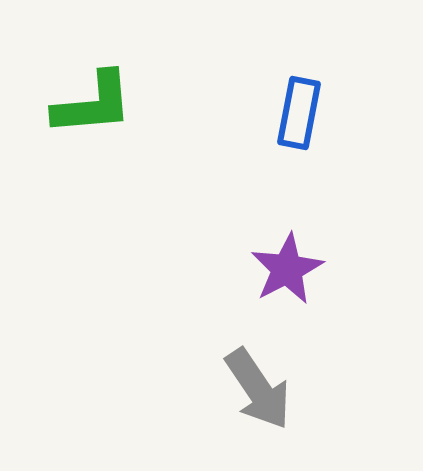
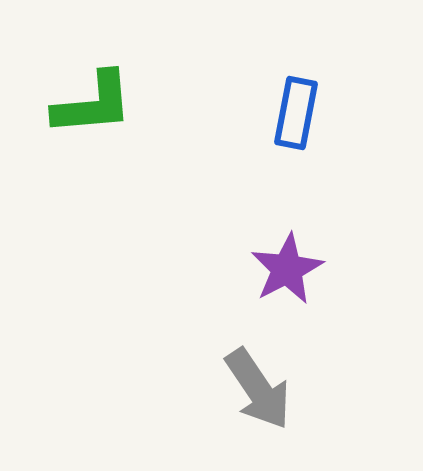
blue rectangle: moved 3 px left
